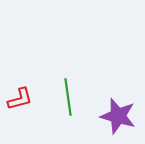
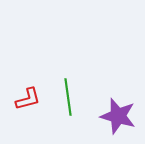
red L-shape: moved 8 px right
